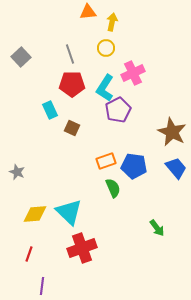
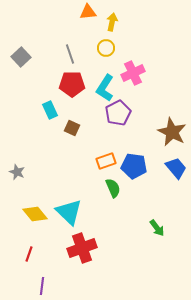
purple pentagon: moved 3 px down
yellow diamond: rotated 55 degrees clockwise
